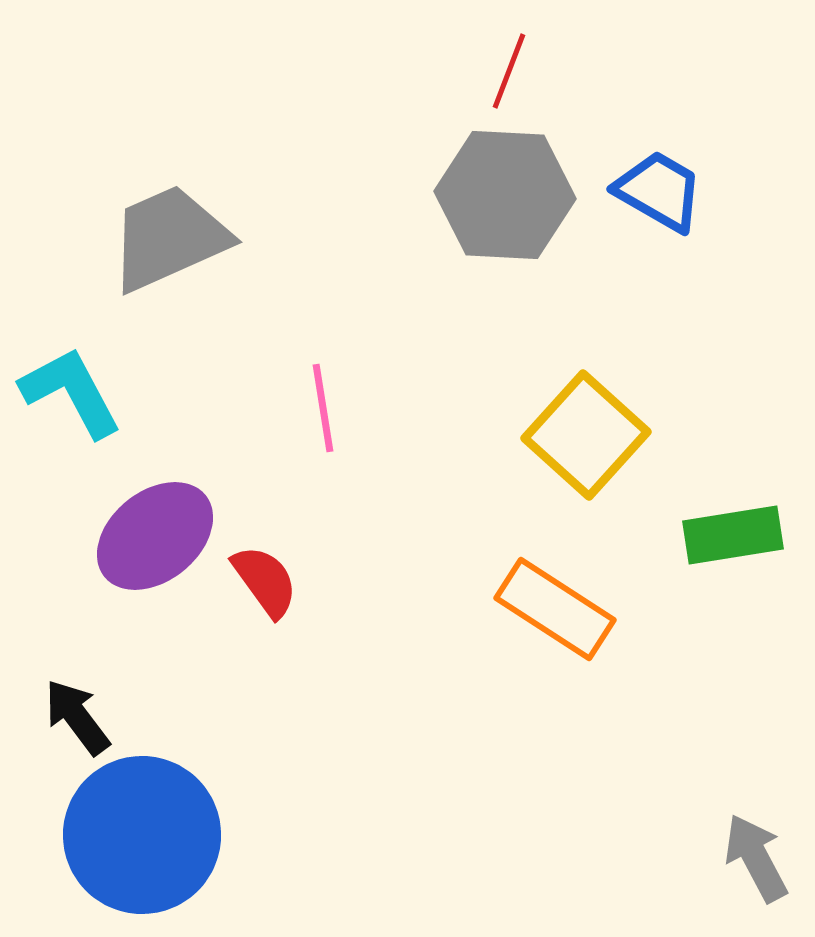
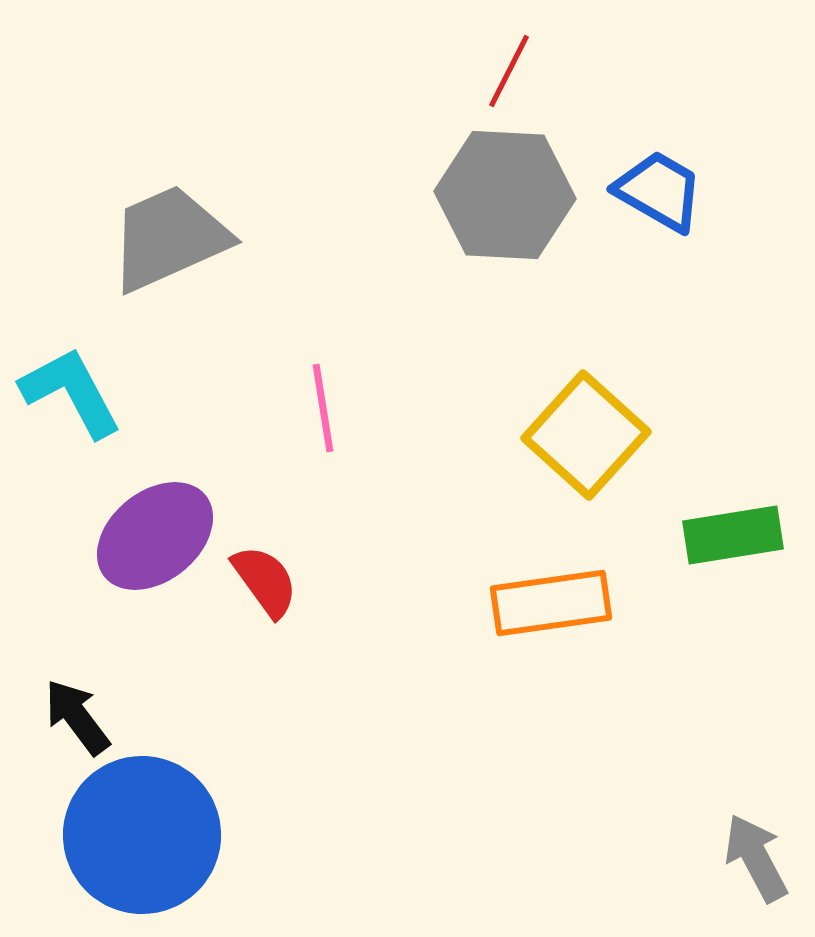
red line: rotated 6 degrees clockwise
orange rectangle: moved 4 px left, 6 px up; rotated 41 degrees counterclockwise
